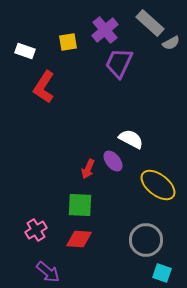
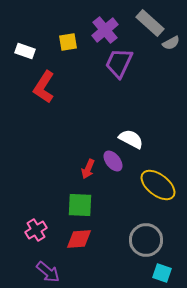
red diamond: rotated 8 degrees counterclockwise
